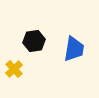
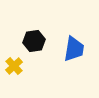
yellow cross: moved 3 px up
